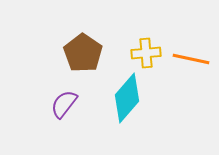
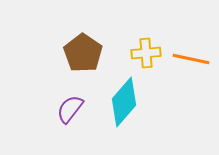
cyan diamond: moved 3 px left, 4 px down
purple semicircle: moved 6 px right, 5 px down
